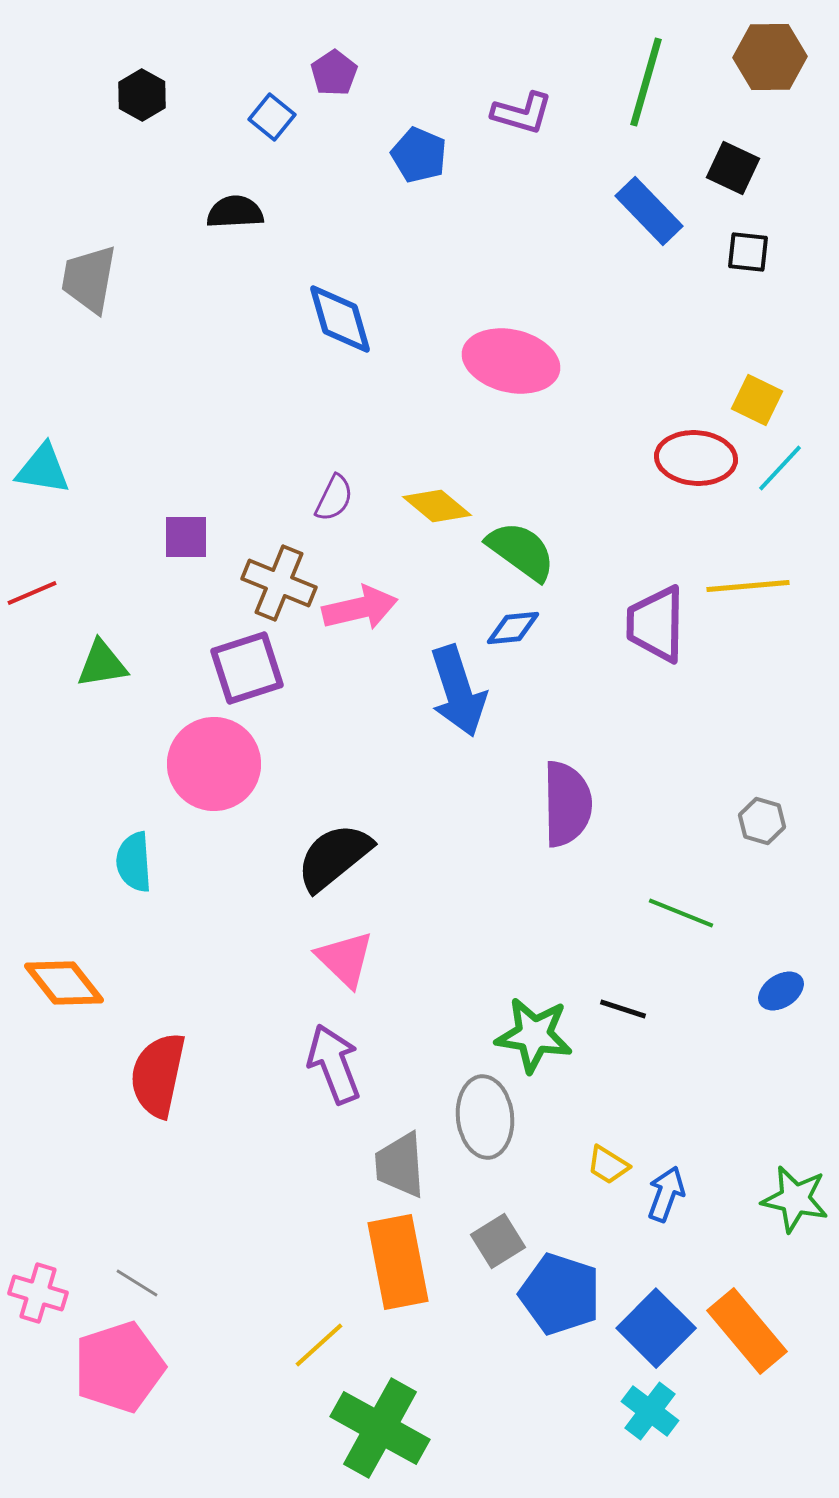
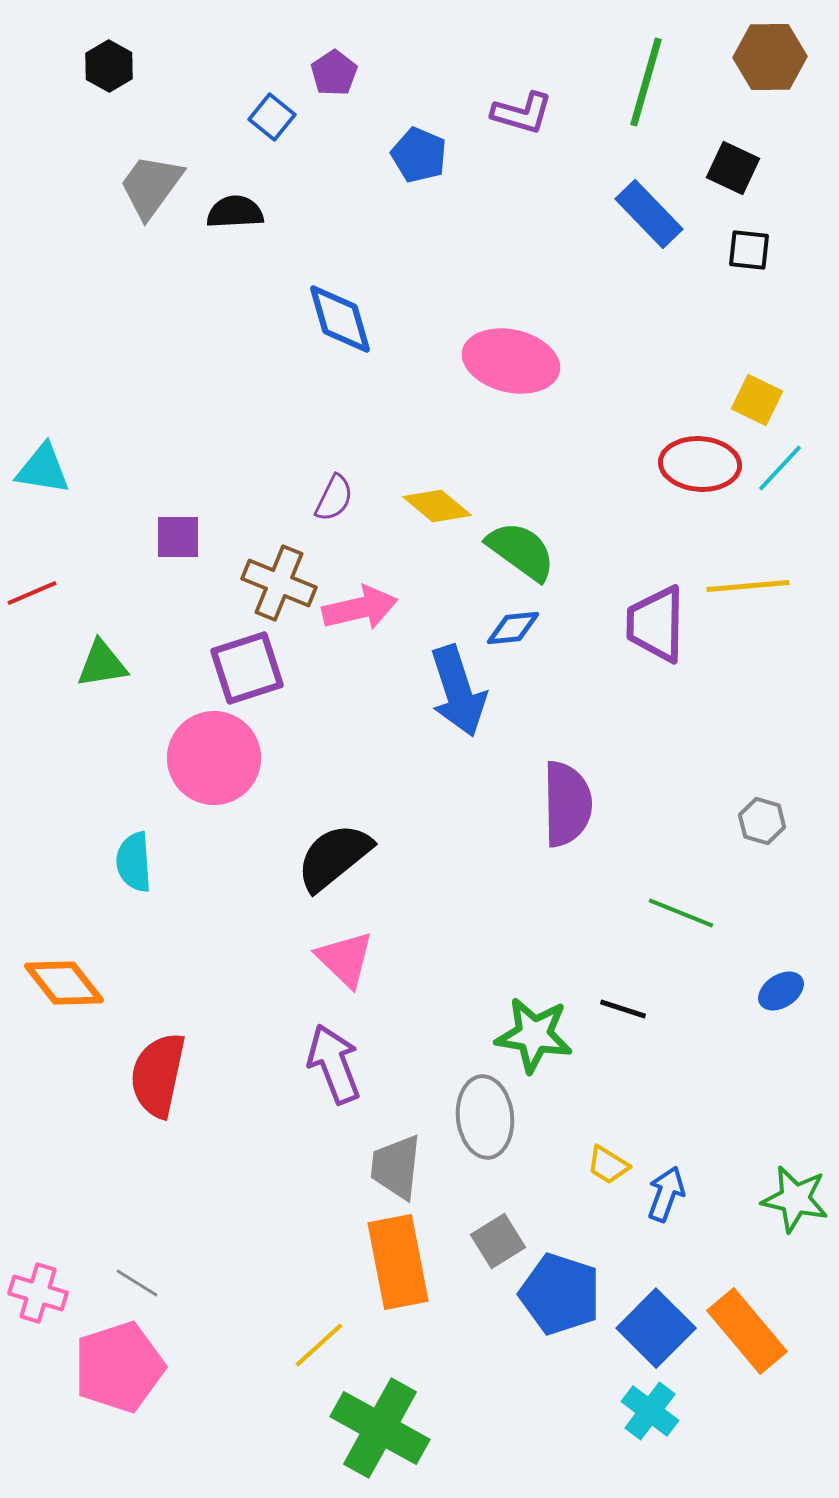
black hexagon at (142, 95): moved 33 px left, 29 px up
blue rectangle at (649, 211): moved 3 px down
black square at (748, 252): moved 1 px right, 2 px up
gray trapezoid at (89, 279): moved 62 px right, 93 px up; rotated 26 degrees clockwise
red ellipse at (696, 458): moved 4 px right, 6 px down
purple square at (186, 537): moved 8 px left
pink circle at (214, 764): moved 6 px up
gray trapezoid at (400, 1165): moved 4 px left, 2 px down; rotated 10 degrees clockwise
